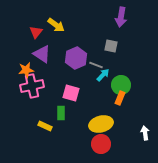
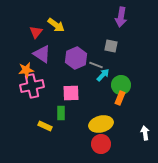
pink square: rotated 18 degrees counterclockwise
